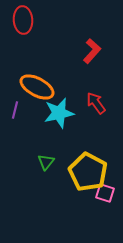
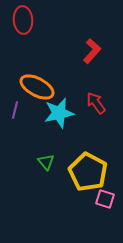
green triangle: rotated 18 degrees counterclockwise
pink square: moved 6 px down
